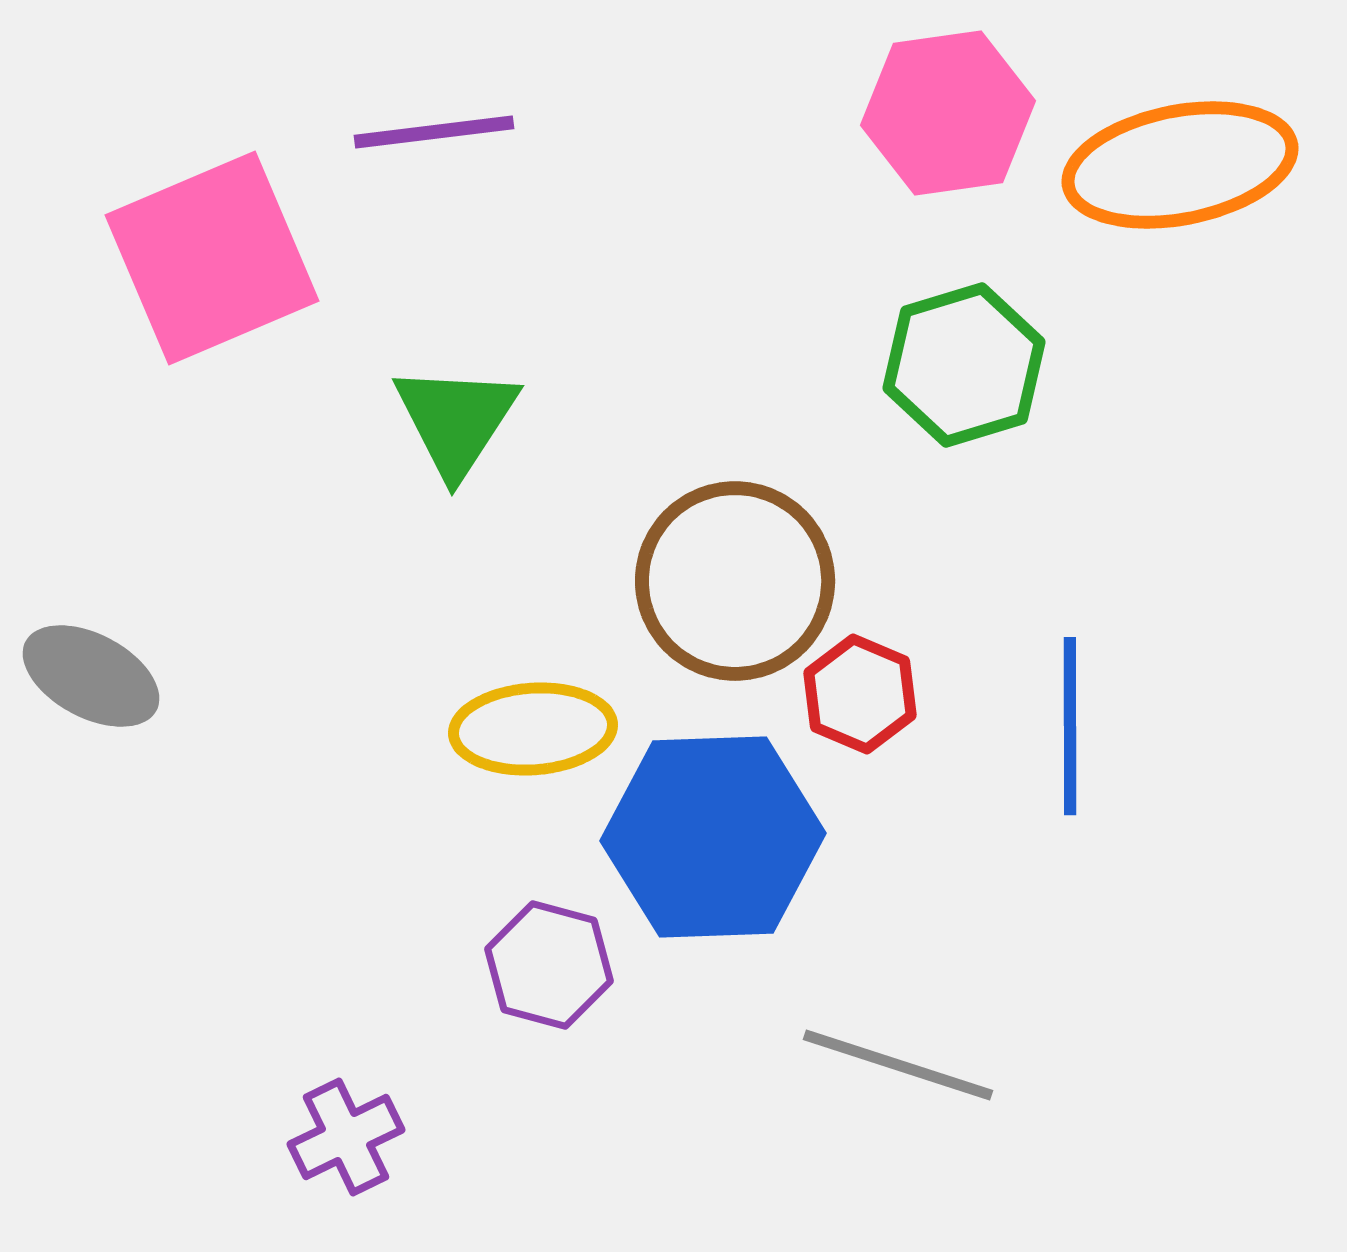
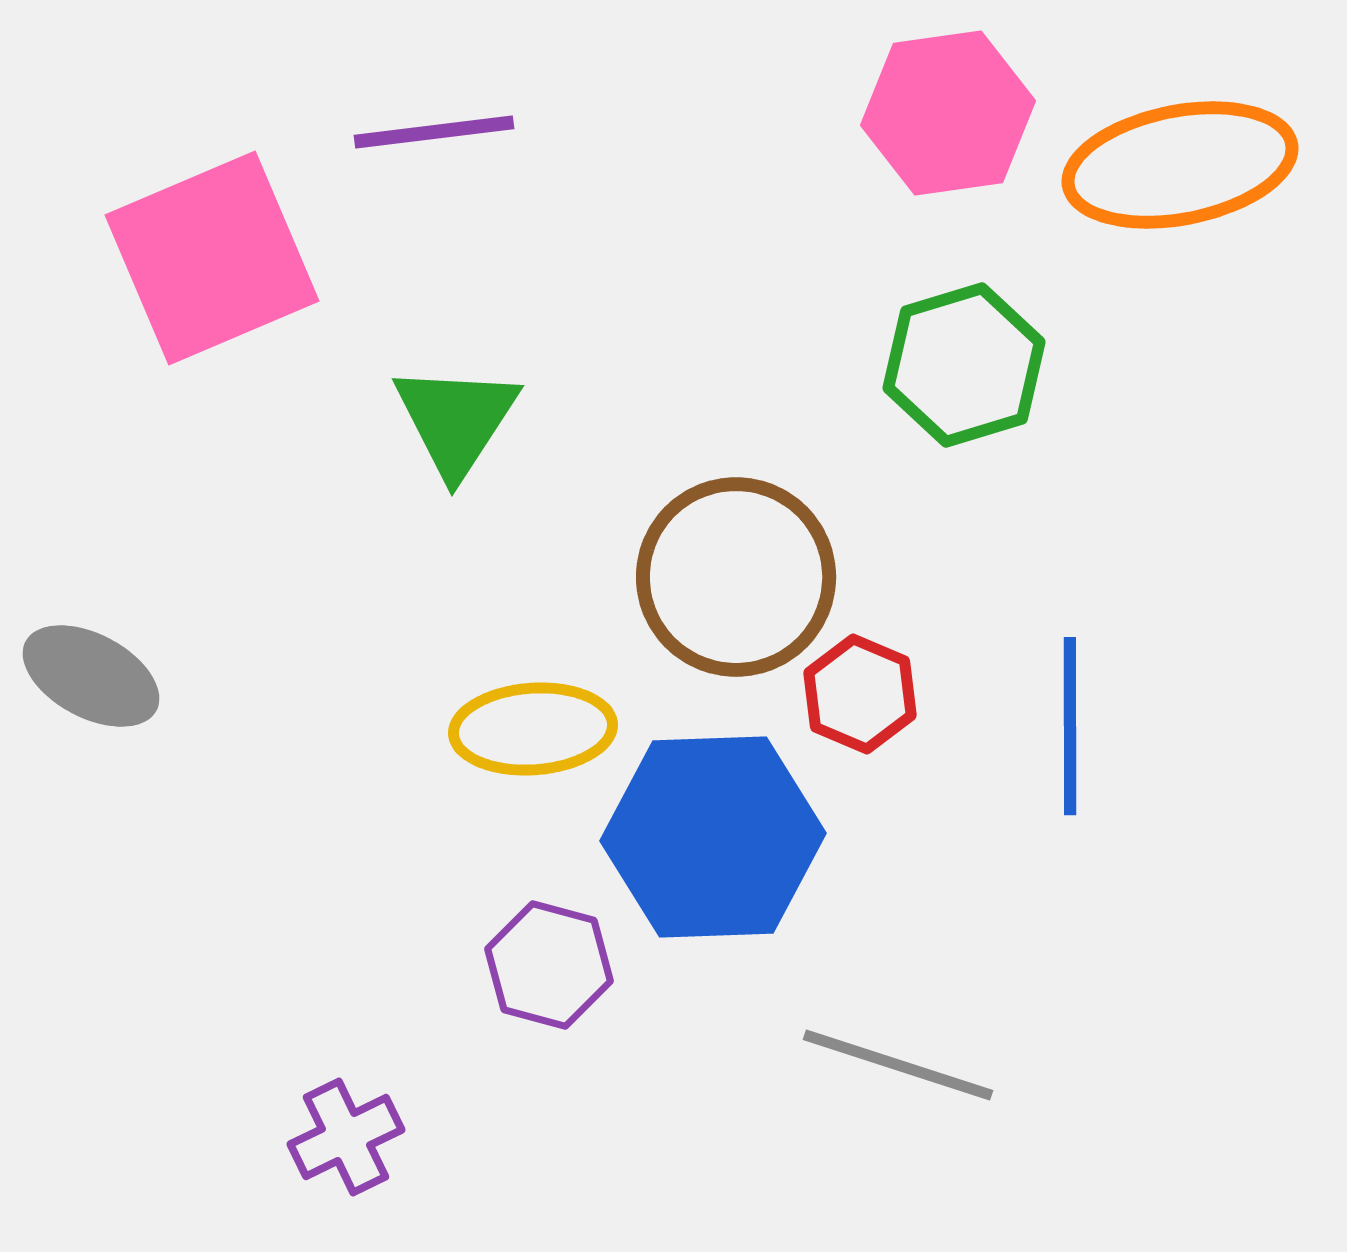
brown circle: moved 1 px right, 4 px up
